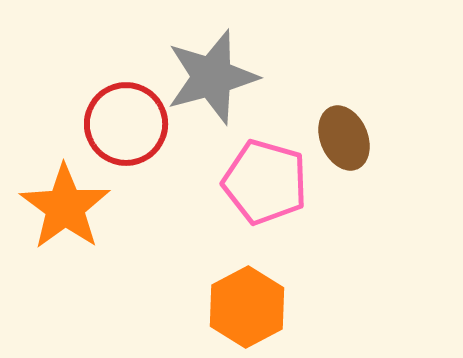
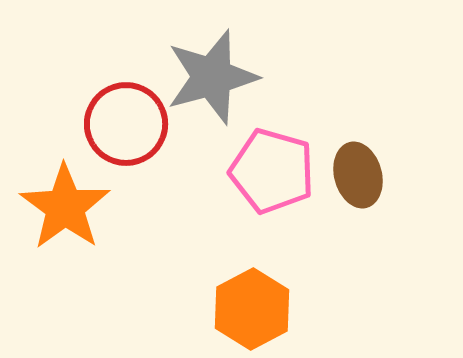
brown ellipse: moved 14 px right, 37 px down; rotated 8 degrees clockwise
pink pentagon: moved 7 px right, 11 px up
orange hexagon: moved 5 px right, 2 px down
